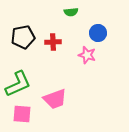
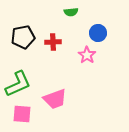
pink star: rotated 18 degrees clockwise
